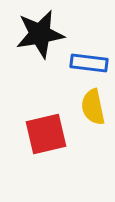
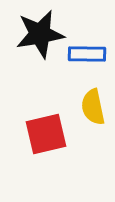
blue rectangle: moved 2 px left, 9 px up; rotated 6 degrees counterclockwise
